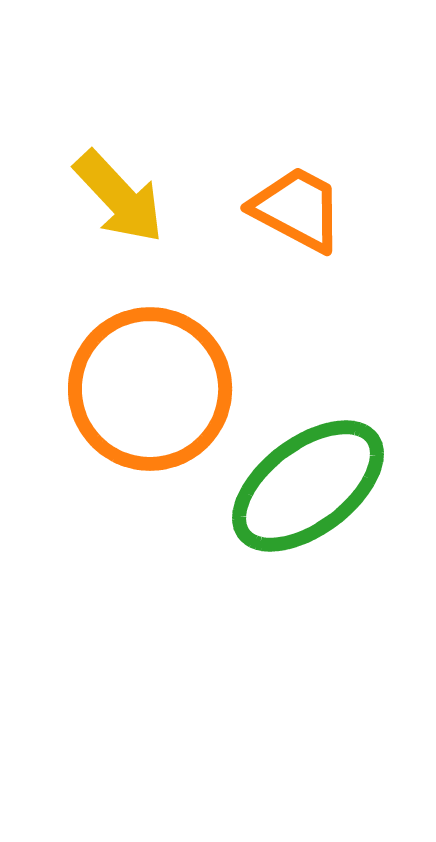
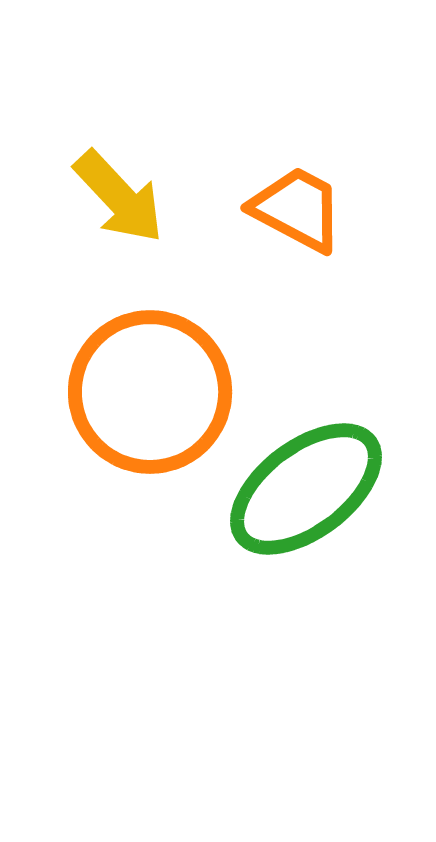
orange circle: moved 3 px down
green ellipse: moved 2 px left, 3 px down
